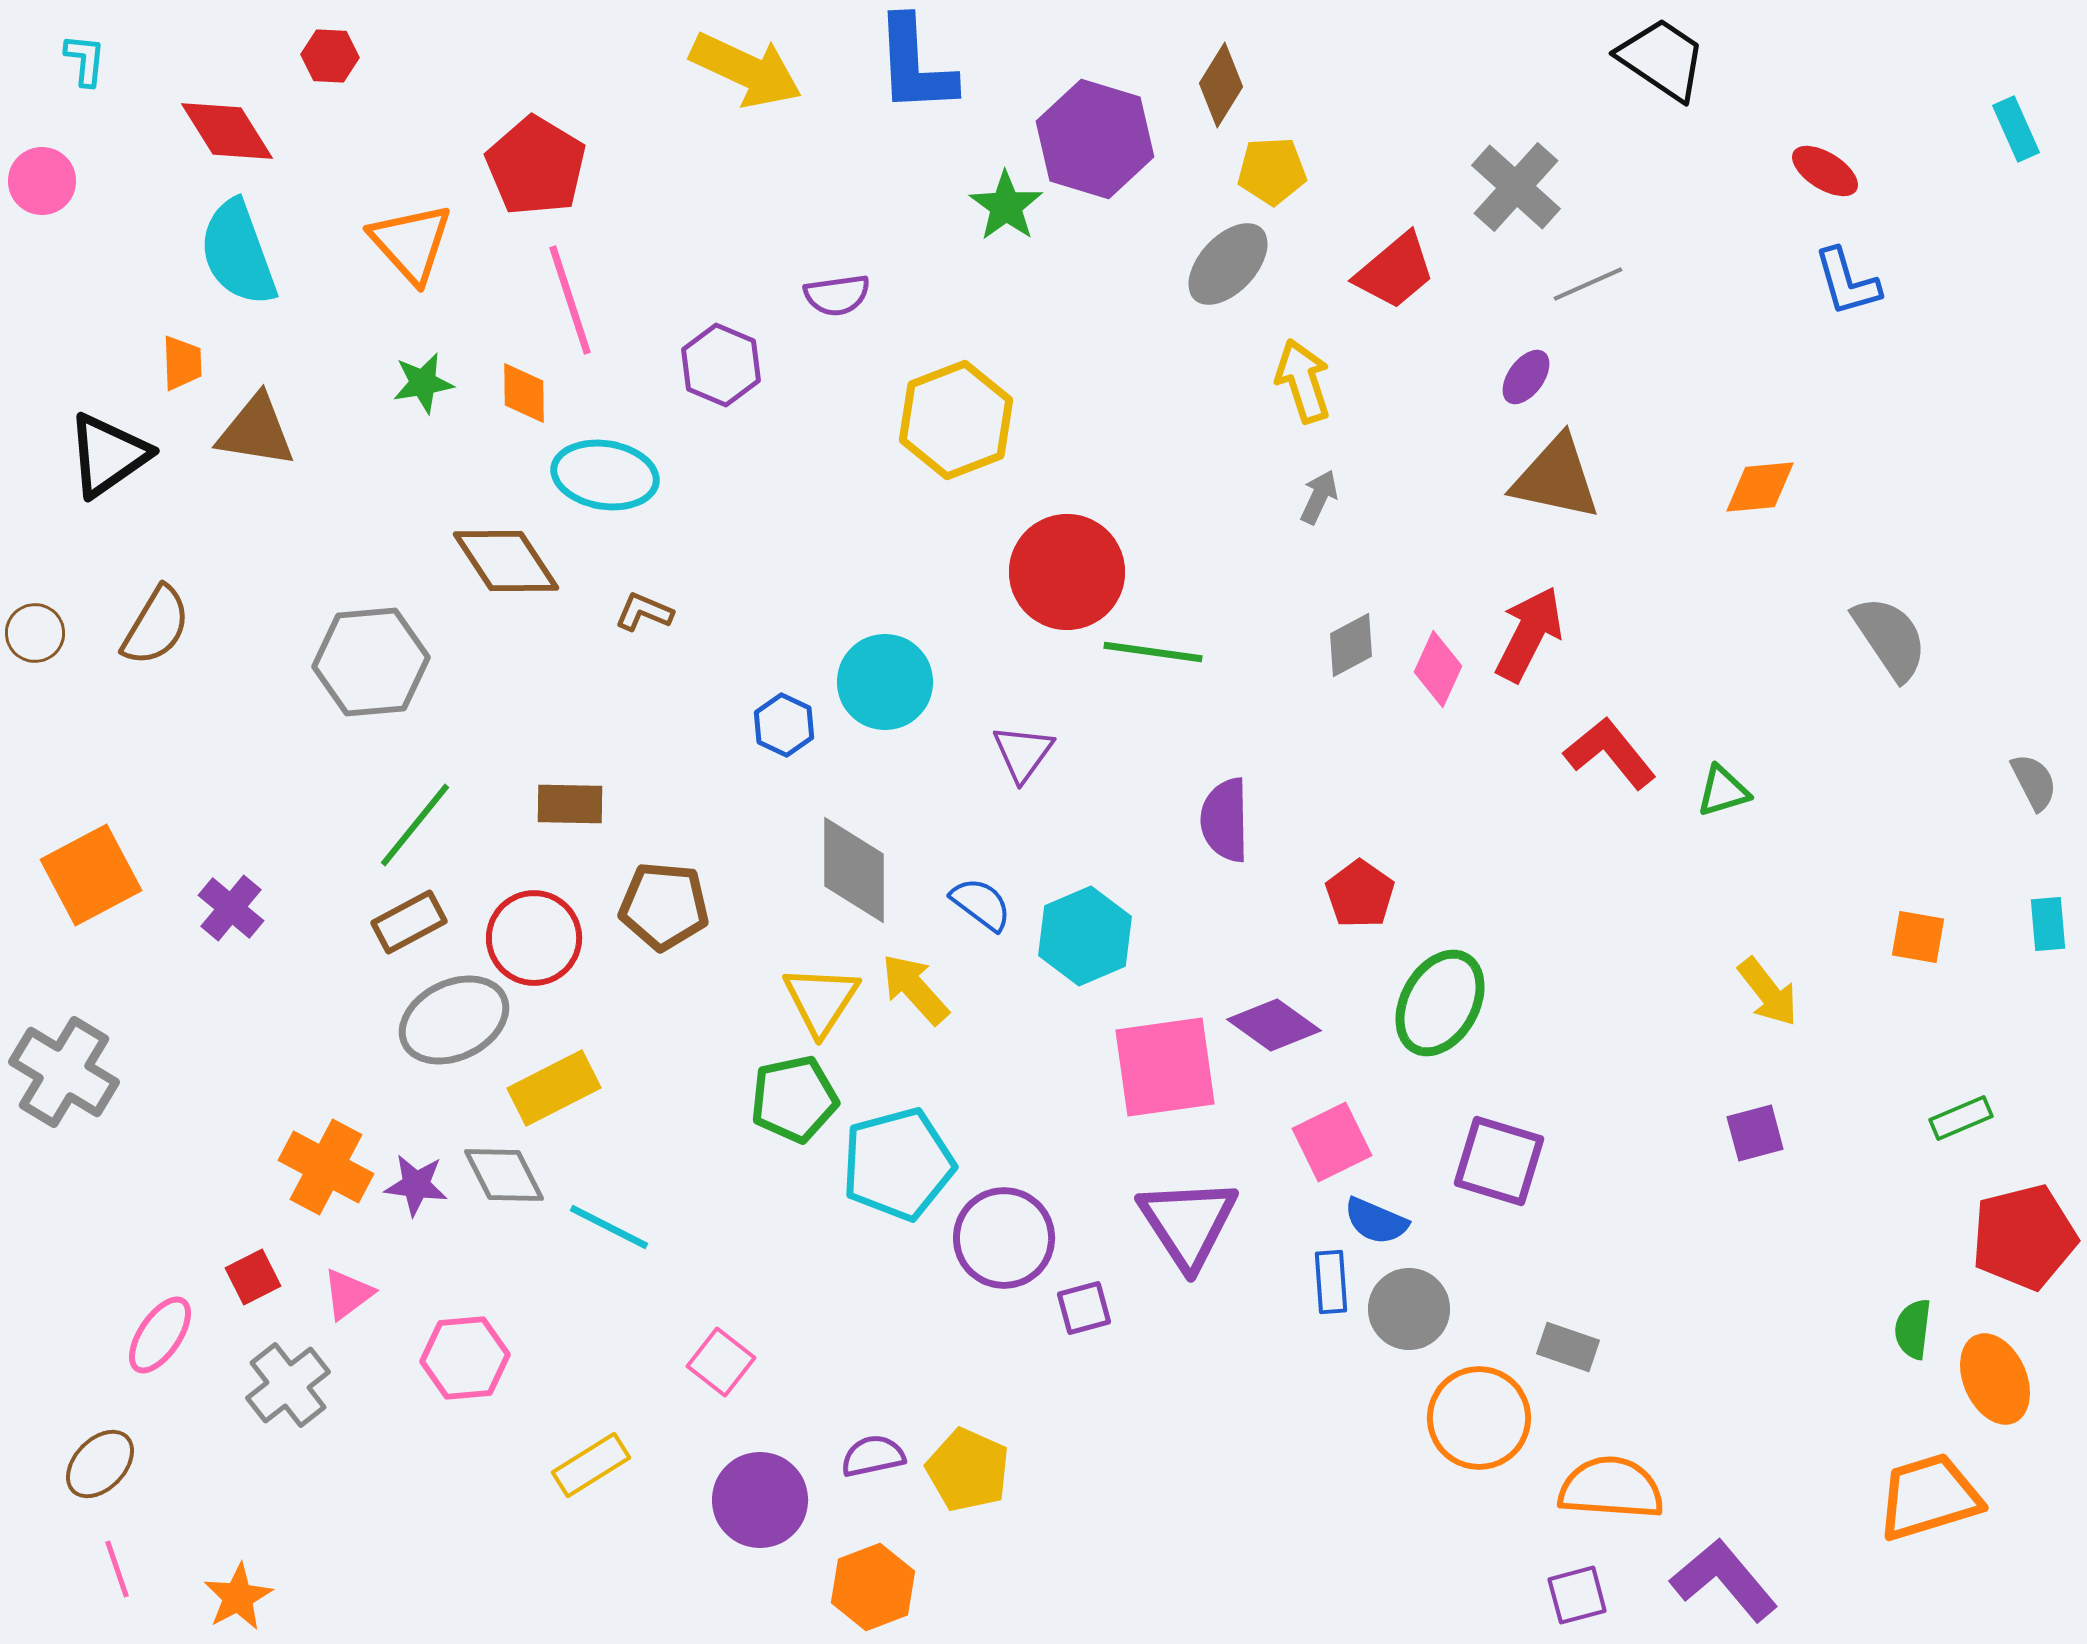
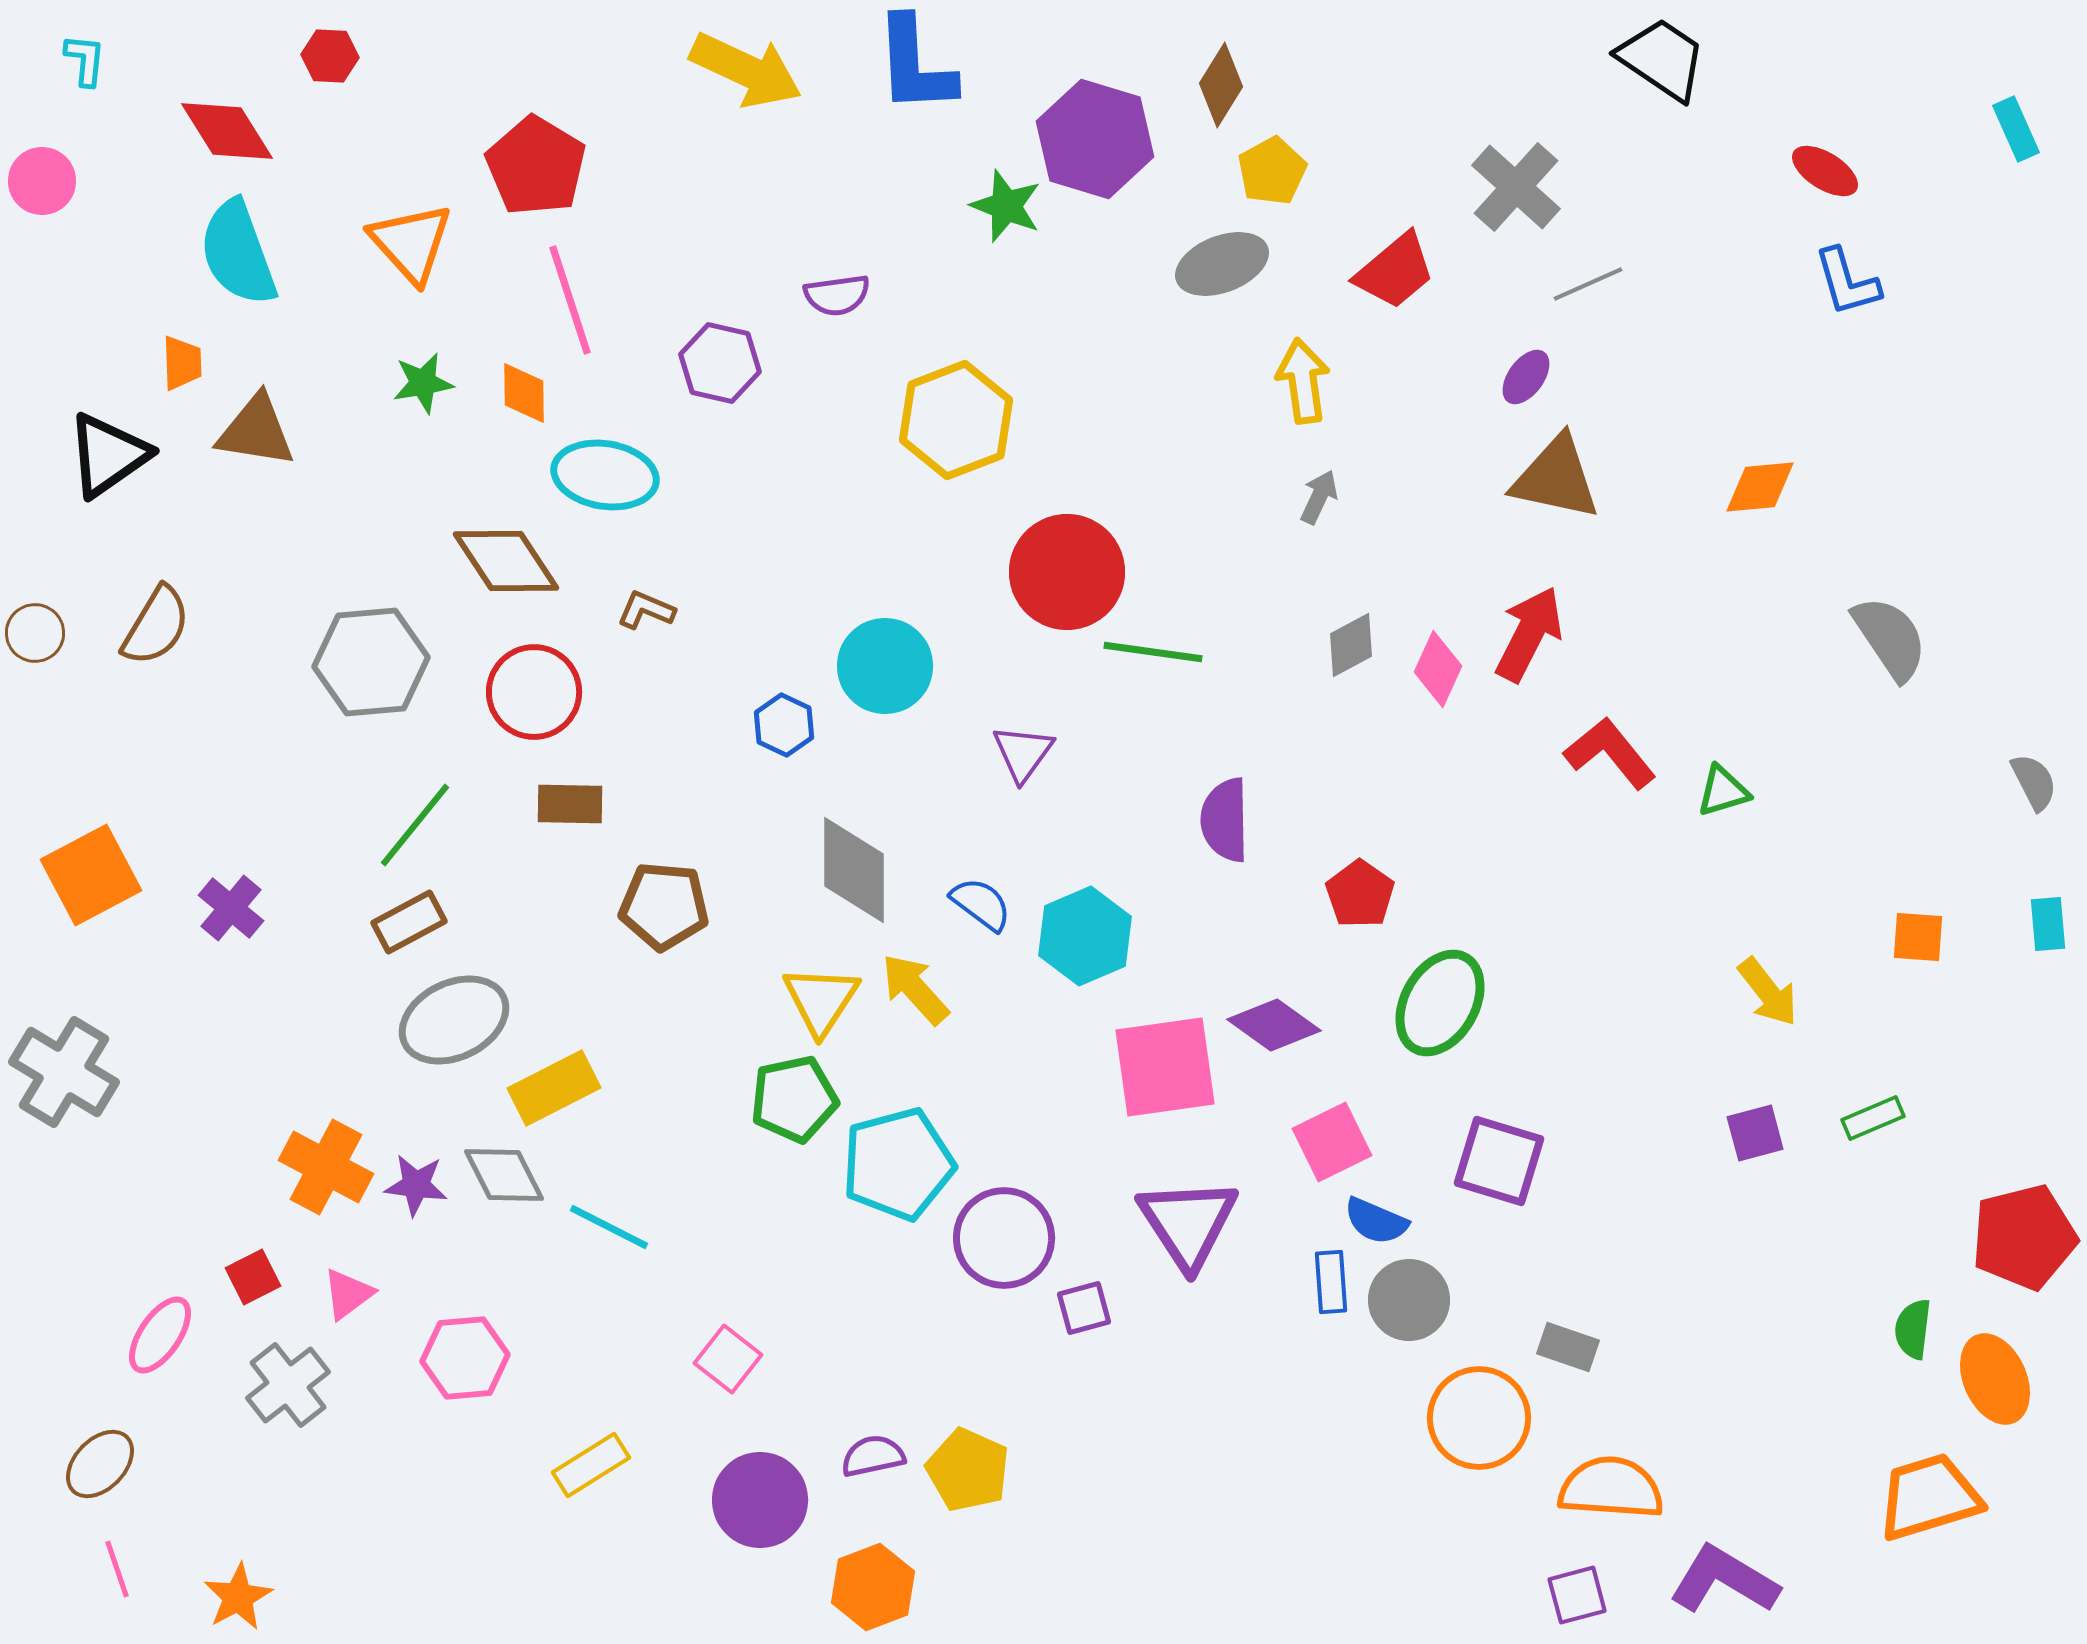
yellow pentagon at (1272, 171): rotated 26 degrees counterclockwise
green star at (1006, 206): rotated 14 degrees counterclockwise
gray ellipse at (1228, 264): moved 6 px left; rotated 26 degrees clockwise
purple hexagon at (721, 365): moved 1 px left, 2 px up; rotated 10 degrees counterclockwise
yellow arrow at (1303, 381): rotated 10 degrees clockwise
brown L-shape at (644, 612): moved 2 px right, 2 px up
cyan circle at (885, 682): moved 16 px up
orange square at (1918, 937): rotated 6 degrees counterclockwise
red circle at (534, 938): moved 246 px up
green rectangle at (1961, 1118): moved 88 px left
gray circle at (1409, 1309): moved 9 px up
pink square at (721, 1362): moved 7 px right, 3 px up
purple L-shape at (1724, 1580): rotated 19 degrees counterclockwise
